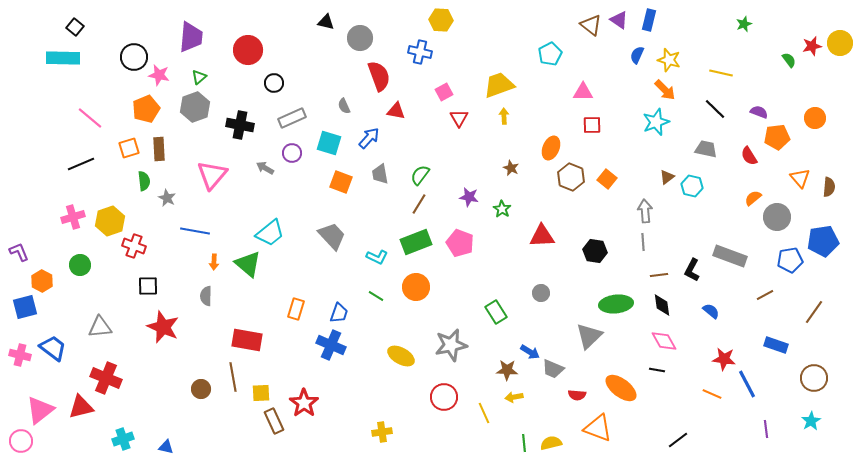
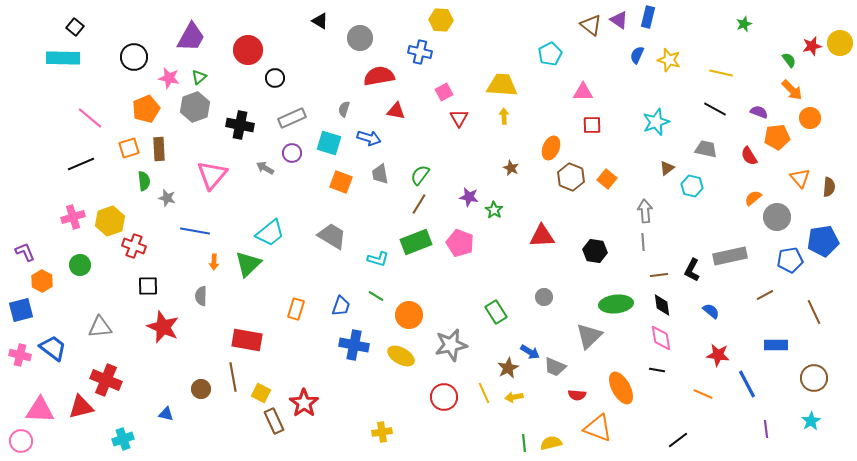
blue rectangle at (649, 20): moved 1 px left, 3 px up
black triangle at (326, 22): moved 6 px left, 1 px up; rotated 18 degrees clockwise
purple trapezoid at (191, 37): rotated 24 degrees clockwise
pink star at (159, 75): moved 10 px right, 3 px down
red semicircle at (379, 76): rotated 80 degrees counterclockwise
black circle at (274, 83): moved 1 px right, 5 px up
yellow trapezoid at (499, 85): moved 3 px right; rotated 24 degrees clockwise
orange arrow at (665, 90): moved 127 px right
gray semicircle at (344, 106): moved 3 px down; rotated 42 degrees clockwise
black line at (715, 109): rotated 15 degrees counterclockwise
orange circle at (815, 118): moved 5 px left
blue arrow at (369, 138): rotated 65 degrees clockwise
brown triangle at (667, 177): moved 9 px up
gray star at (167, 198): rotated 12 degrees counterclockwise
green star at (502, 209): moved 8 px left, 1 px down
gray trapezoid at (332, 236): rotated 16 degrees counterclockwise
purple L-shape at (19, 252): moved 6 px right
gray rectangle at (730, 256): rotated 32 degrees counterclockwise
cyan L-shape at (377, 257): moved 1 px right, 2 px down; rotated 10 degrees counterclockwise
green triangle at (248, 264): rotated 36 degrees clockwise
orange circle at (416, 287): moved 7 px left, 28 px down
gray circle at (541, 293): moved 3 px right, 4 px down
gray semicircle at (206, 296): moved 5 px left
blue square at (25, 307): moved 4 px left, 3 px down
brown line at (814, 312): rotated 60 degrees counterclockwise
blue trapezoid at (339, 313): moved 2 px right, 7 px up
pink diamond at (664, 341): moved 3 px left, 3 px up; rotated 20 degrees clockwise
blue cross at (331, 345): moved 23 px right; rotated 12 degrees counterclockwise
blue rectangle at (776, 345): rotated 20 degrees counterclockwise
red star at (724, 359): moved 6 px left, 4 px up
gray trapezoid at (553, 369): moved 2 px right, 2 px up
brown star at (507, 370): moved 1 px right, 2 px up; rotated 30 degrees counterclockwise
red cross at (106, 378): moved 2 px down
orange ellipse at (621, 388): rotated 24 degrees clockwise
yellow square at (261, 393): rotated 30 degrees clockwise
orange line at (712, 394): moved 9 px left
pink triangle at (40, 410): rotated 40 degrees clockwise
yellow line at (484, 413): moved 20 px up
blue triangle at (166, 447): moved 33 px up
